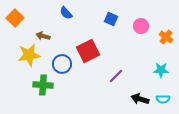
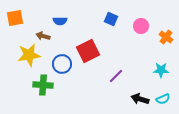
blue semicircle: moved 6 px left, 8 px down; rotated 48 degrees counterclockwise
orange square: rotated 36 degrees clockwise
cyan semicircle: rotated 24 degrees counterclockwise
